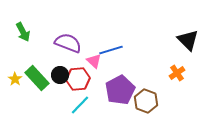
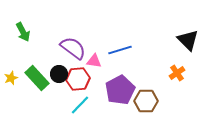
purple semicircle: moved 5 px right, 5 px down; rotated 16 degrees clockwise
blue line: moved 9 px right
pink triangle: rotated 35 degrees counterclockwise
black circle: moved 1 px left, 1 px up
yellow star: moved 4 px left, 1 px up; rotated 16 degrees clockwise
brown hexagon: rotated 20 degrees counterclockwise
